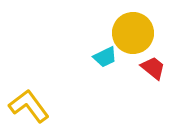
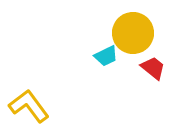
cyan trapezoid: moved 1 px right, 1 px up
